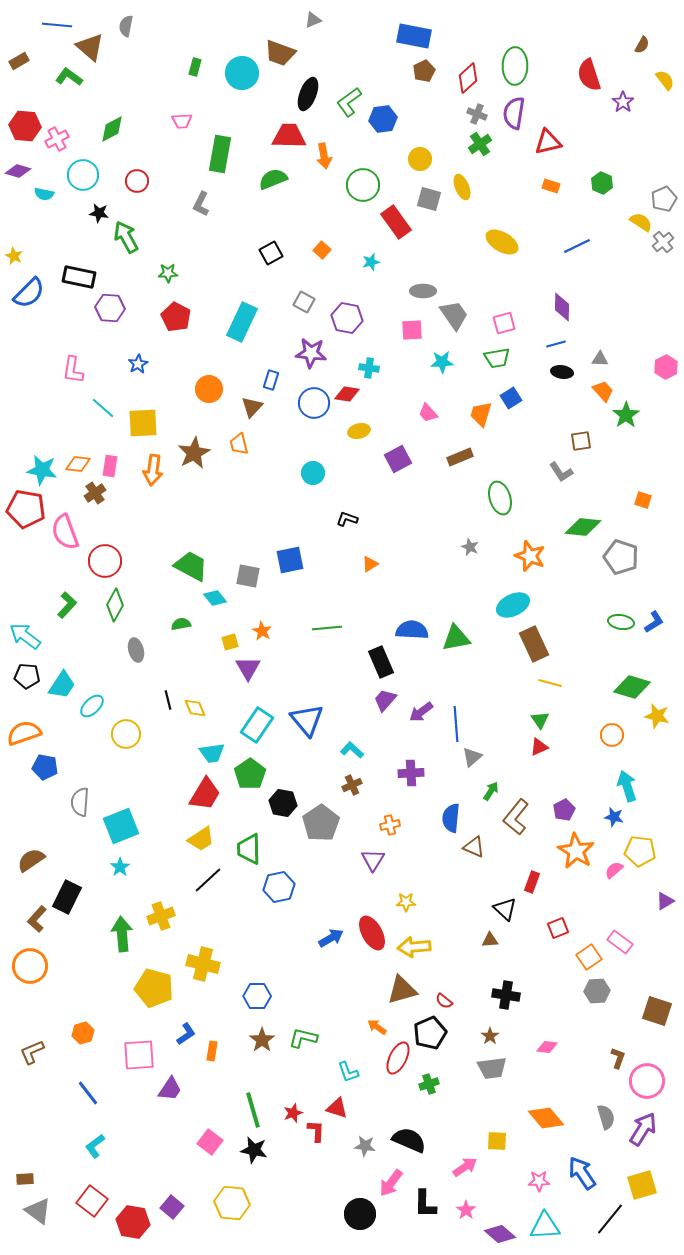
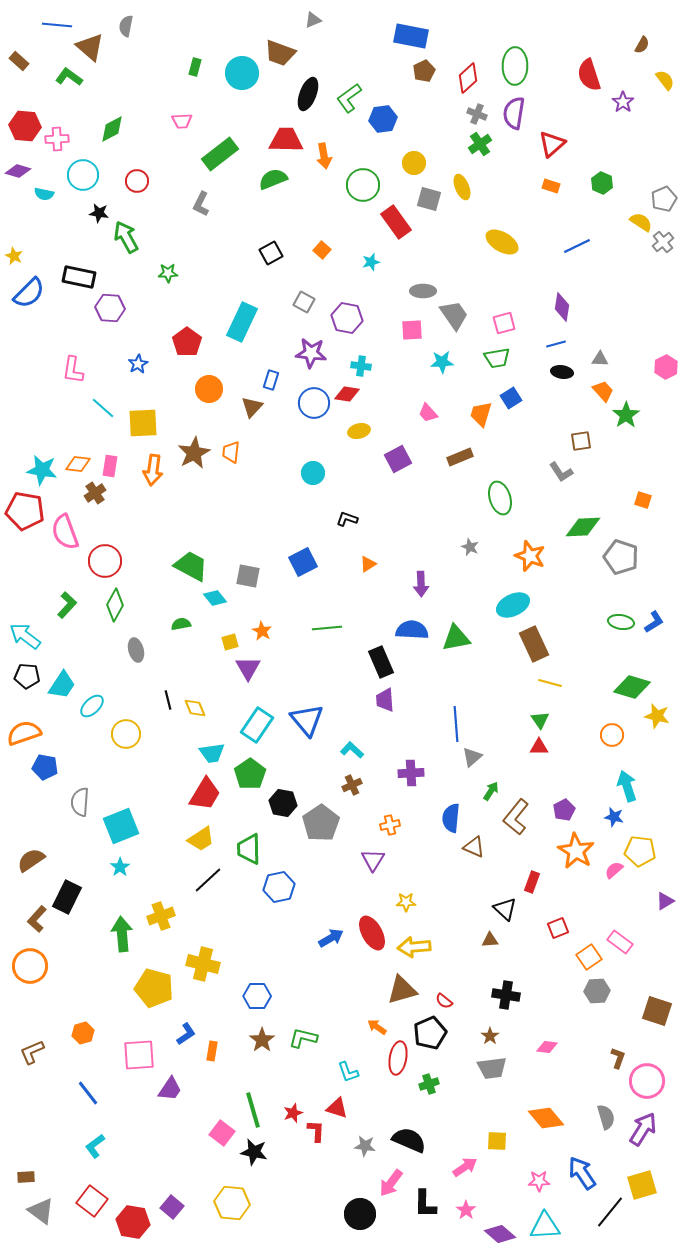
blue rectangle at (414, 36): moved 3 px left
brown rectangle at (19, 61): rotated 72 degrees clockwise
green L-shape at (349, 102): moved 4 px up
red trapezoid at (289, 136): moved 3 px left, 4 px down
pink cross at (57, 139): rotated 25 degrees clockwise
red triangle at (548, 142): moved 4 px right, 2 px down; rotated 28 degrees counterclockwise
green rectangle at (220, 154): rotated 42 degrees clockwise
yellow circle at (420, 159): moved 6 px left, 4 px down
purple diamond at (562, 307): rotated 8 degrees clockwise
red pentagon at (176, 317): moved 11 px right, 25 px down; rotated 8 degrees clockwise
cyan cross at (369, 368): moved 8 px left, 2 px up
orange trapezoid at (239, 444): moved 8 px left, 8 px down; rotated 20 degrees clockwise
red pentagon at (26, 509): moved 1 px left, 2 px down
green diamond at (583, 527): rotated 9 degrees counterclockwise
blue square at (290, 560): moved 13 px right, 2 px down; rotated 16 degrees counterclockwise
orange triangle at (370, 564): moved 2 px left
purple trapezoid at (385, 700): rotated 45 degrees counterclockwise
purple arrow at (421, 712): moved 128 px up; rotated 55 degrees counterclockwise
red triangle at (539, 747): rotated 24 degrees clockwise
red ellipse at (398, 1058): rotated 16 degrees counterclockwise
pink square at (210, 1142): moved 12 px right, 9 px up
black star at (254, 1150): moved 2 px down
brown rectangle at (25, 1179): moved 1 px right, 2 px up
gray triangle at (38, 1211): moved 3 px right
black line at (610, 1219): moved 7 px up
